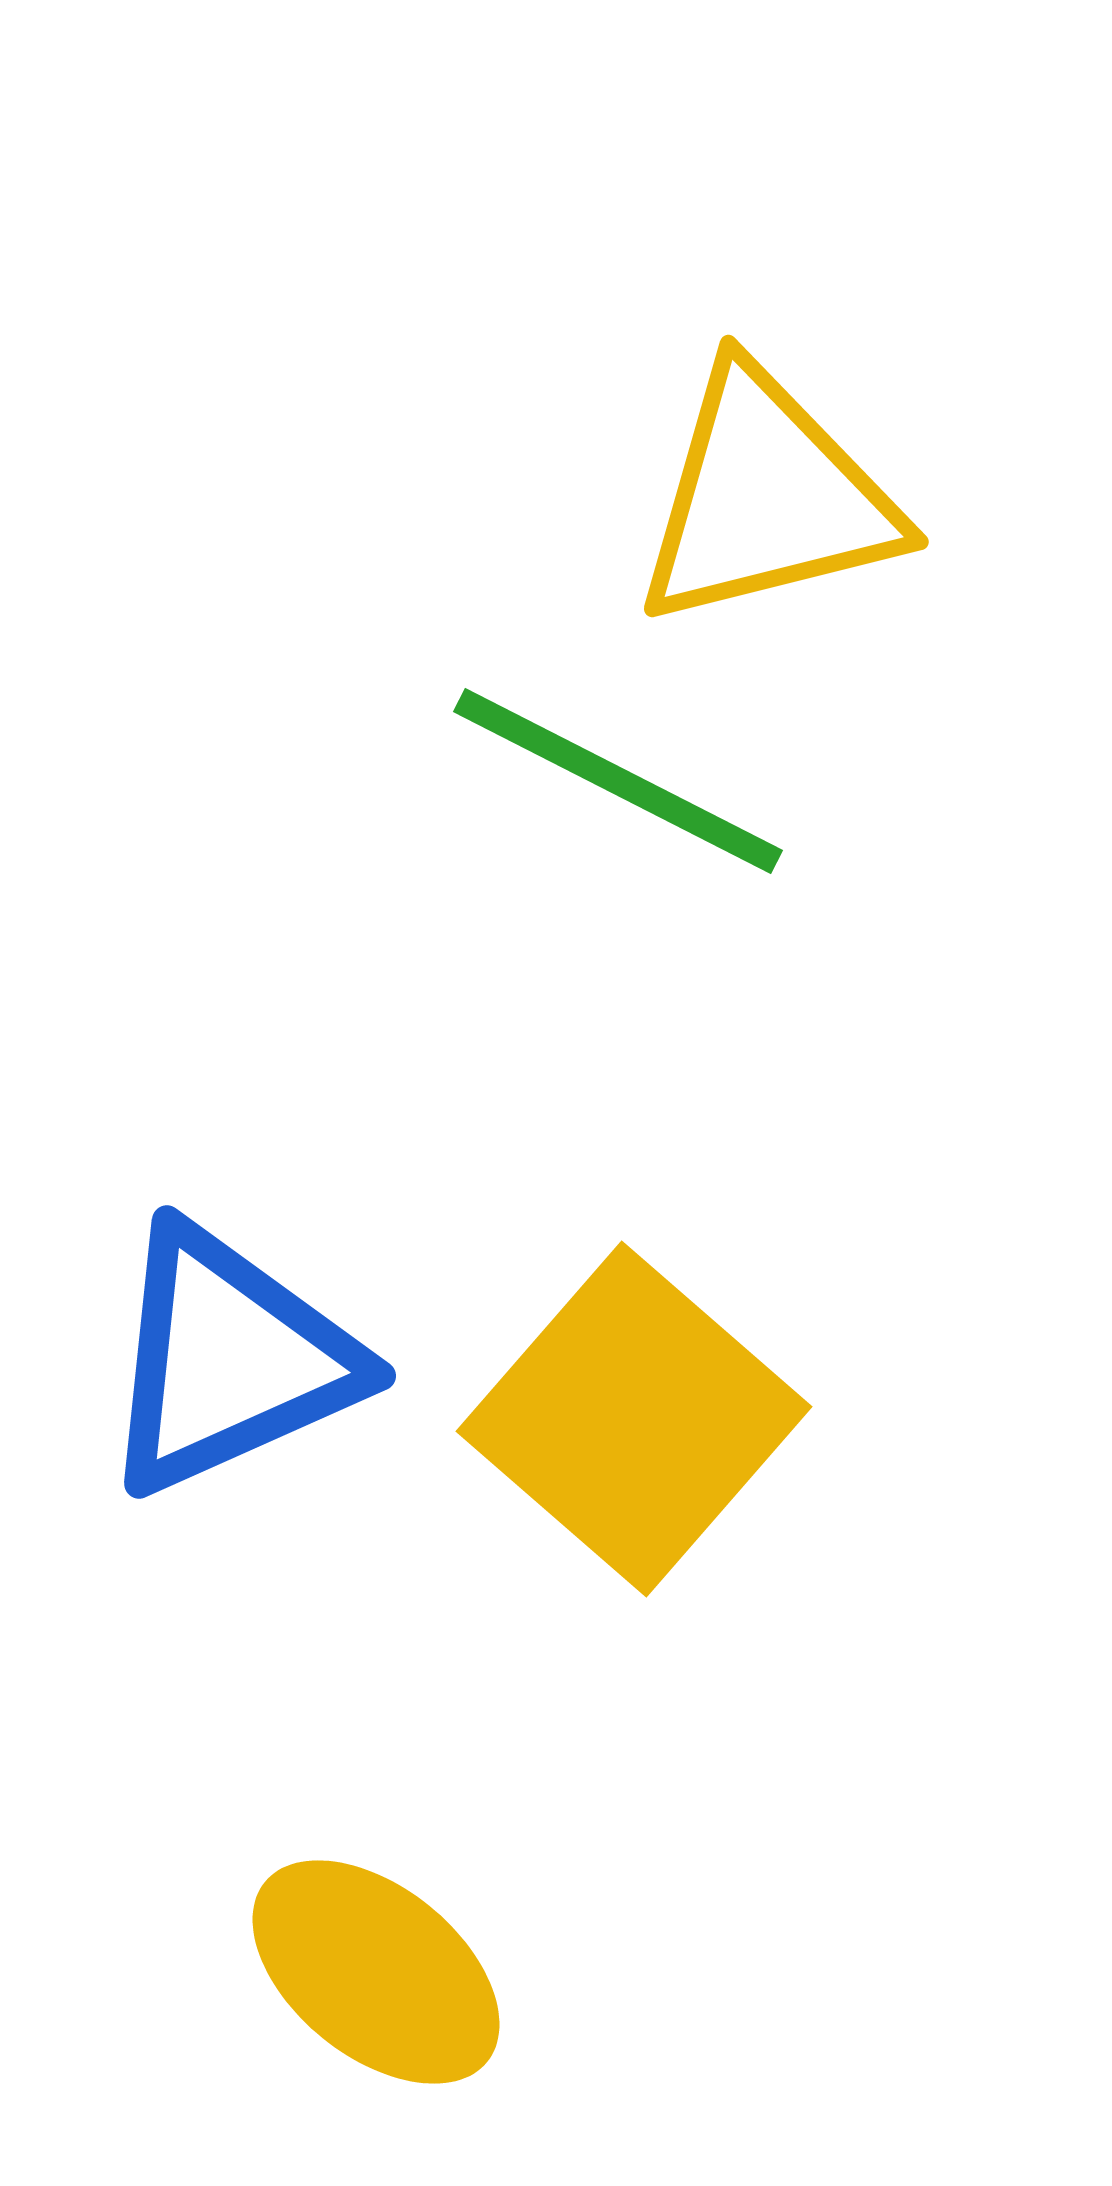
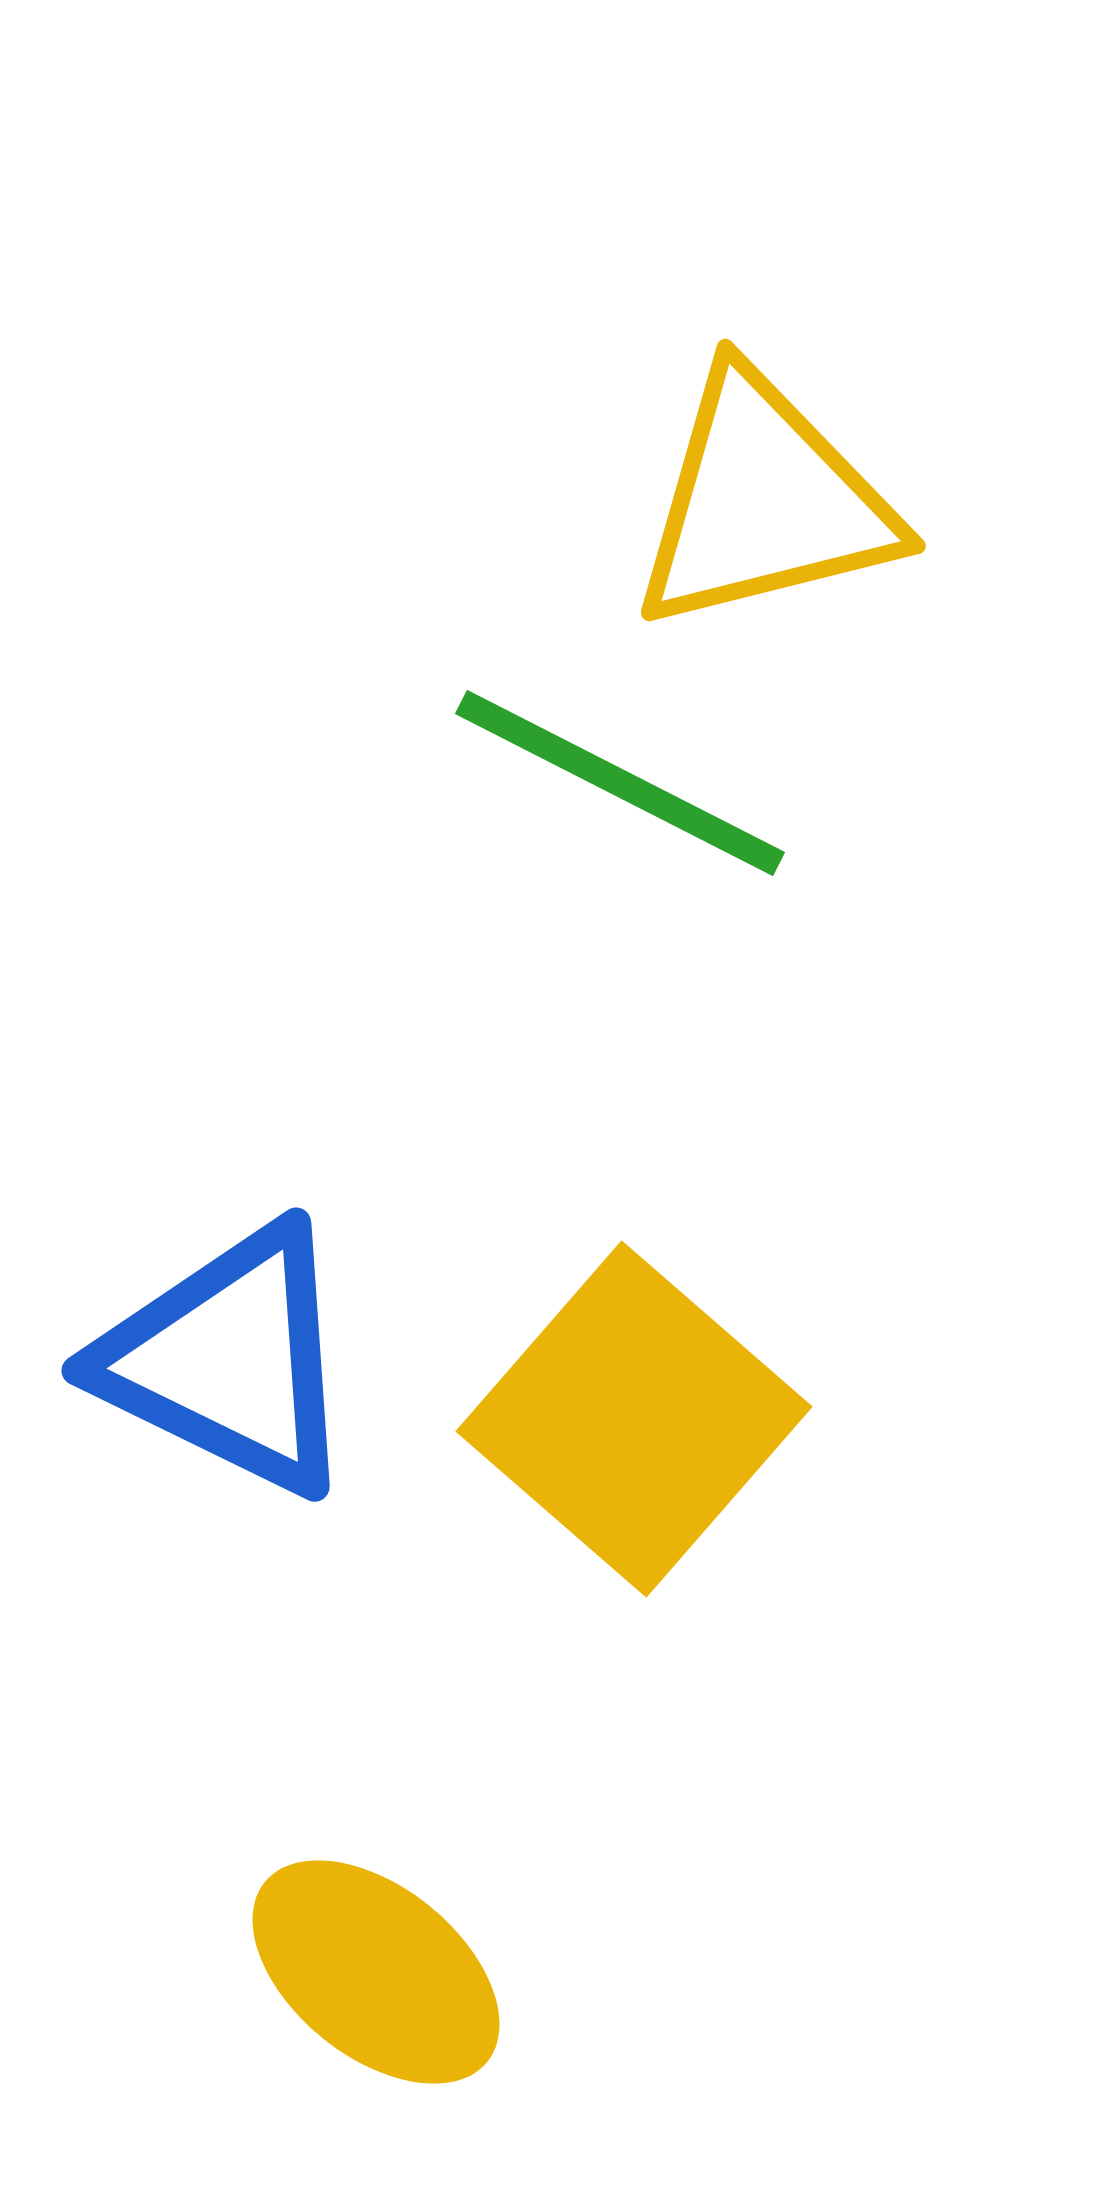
yellow triangle: moved 3 px left, 4 px down
green line: moved 2 px right, 2 px down
blue triangle: rotated 50 degrees clockwise
